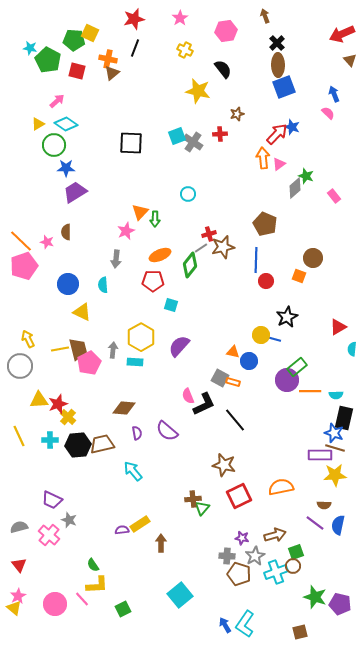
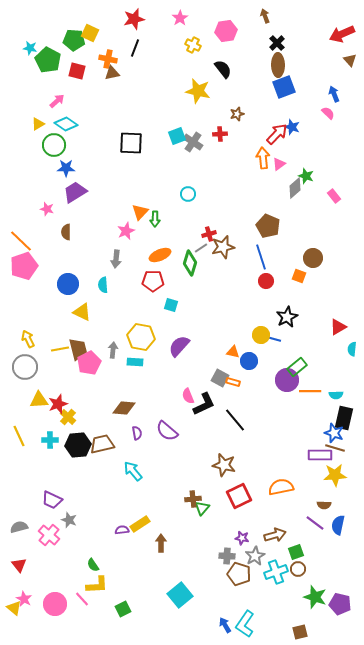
yellow cross at (185, 50): moved 8 px right, 5 px up
brown triangle at (112, 73): rotated 28 degrees clockwise
brown pentagon at (265, 224): moved 3 px right, 2 px down
pink star at (47, 242): moved 33 px up
blue line at (256, 260): moved 5 px right, 3 px up; rotated 20 degrees counterclockwise
green diamond at (190, 265): moved 2 px up; rotated 20 degrees counterclockwise
yellow hexagon at (141, 337): rotated 20 degrees counterclockwise
gray circle at (20, 366): moved 5 px right, 1 px down
brown circle at (293, 566): moved 5 px right, 3 px down
pink star at (18, 596): moved 6 px right, 3 px down; rotated 14 degrees counterclockwise
